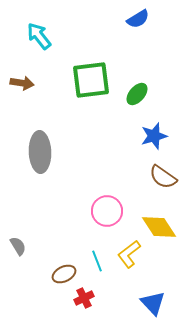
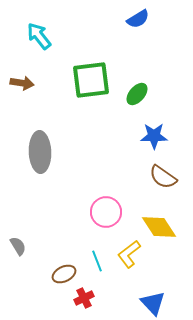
blue star: rotated 16 degrees clockwise
pink circle: moved 1 px left, 1 px down
